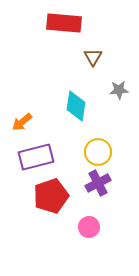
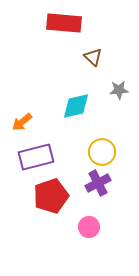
brown triangle: rotated 18 degrees counterclockwise
cyan diamond: rotated 68 degrees clockwise
yellow circle: moved 4 px right
